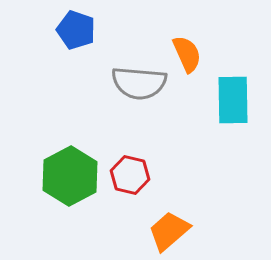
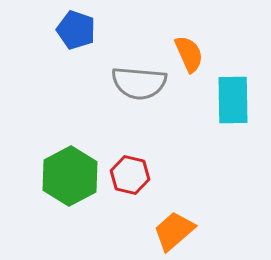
orange semicircle: moved 2 px right
orange trapezoid: moved 5 px right
